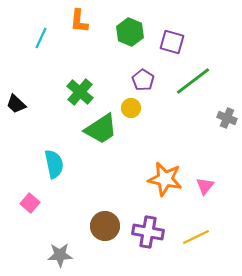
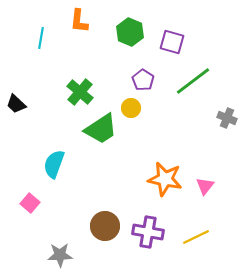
cyan line: rotated 15 degrees counterclockwise
cyan semicircle: rotated 148 degrees counterclockwise
